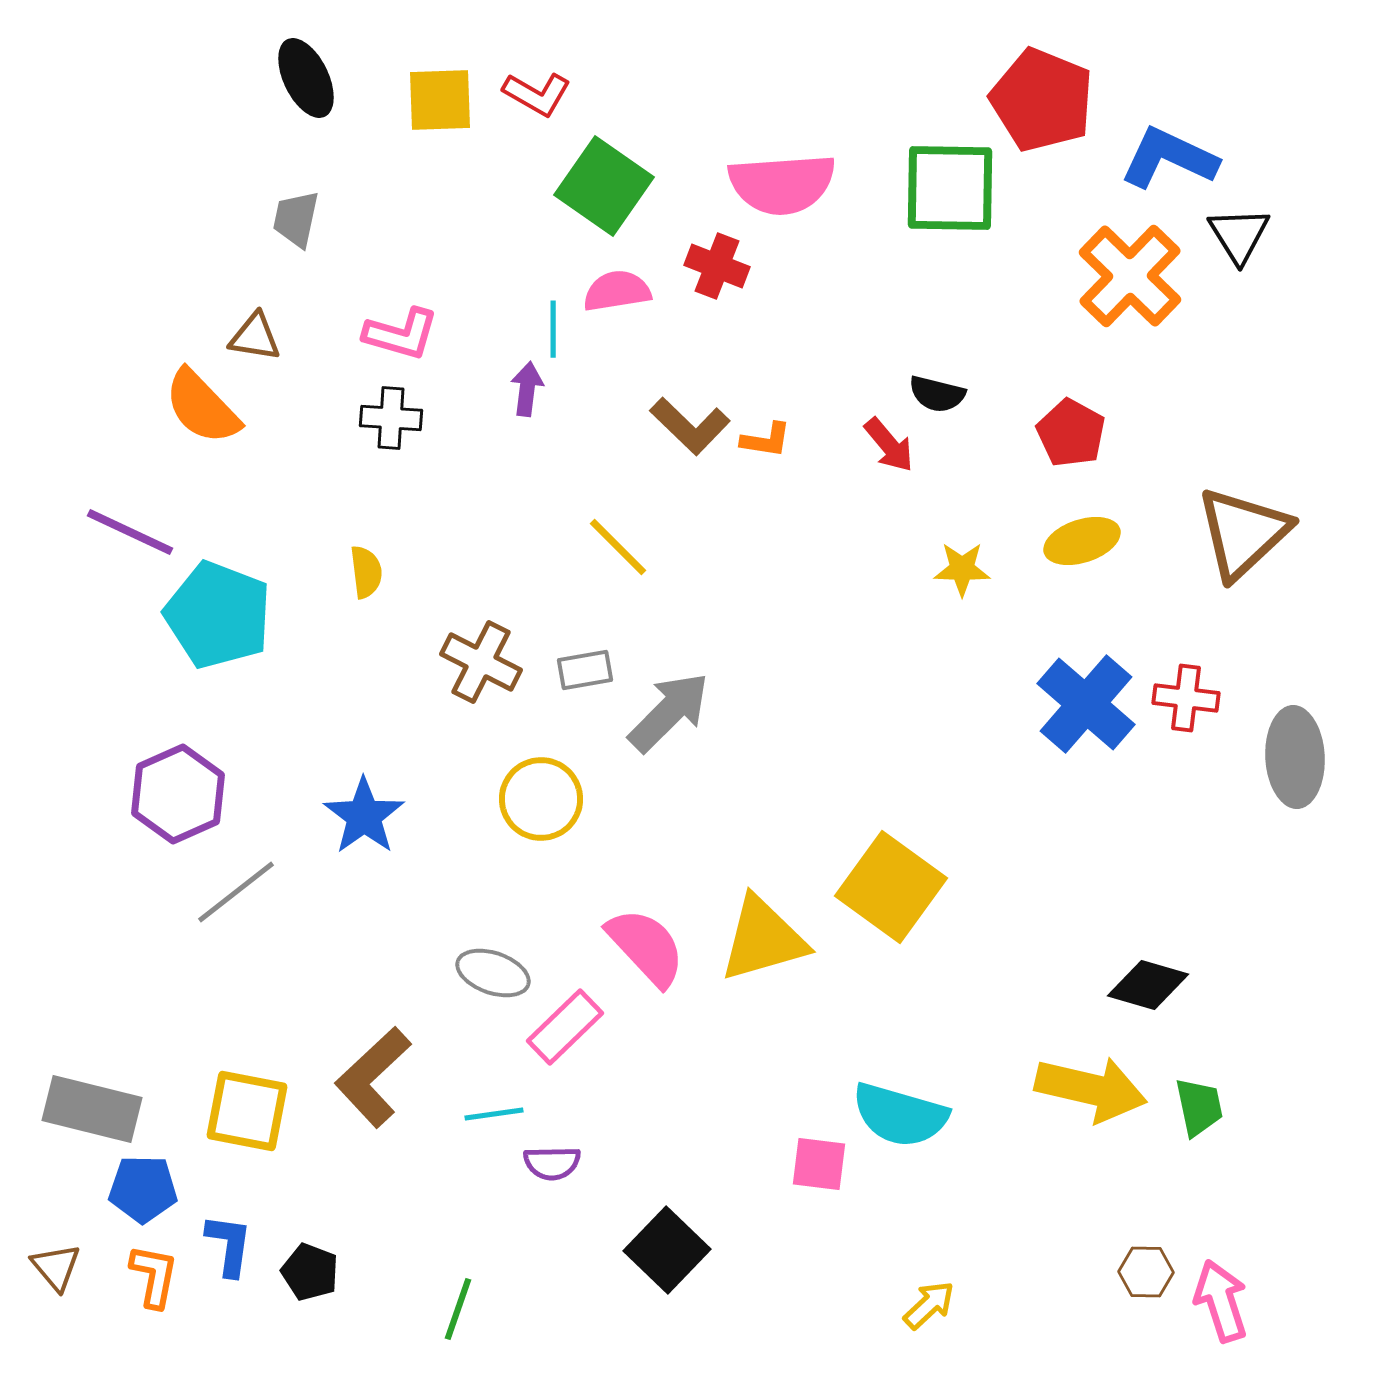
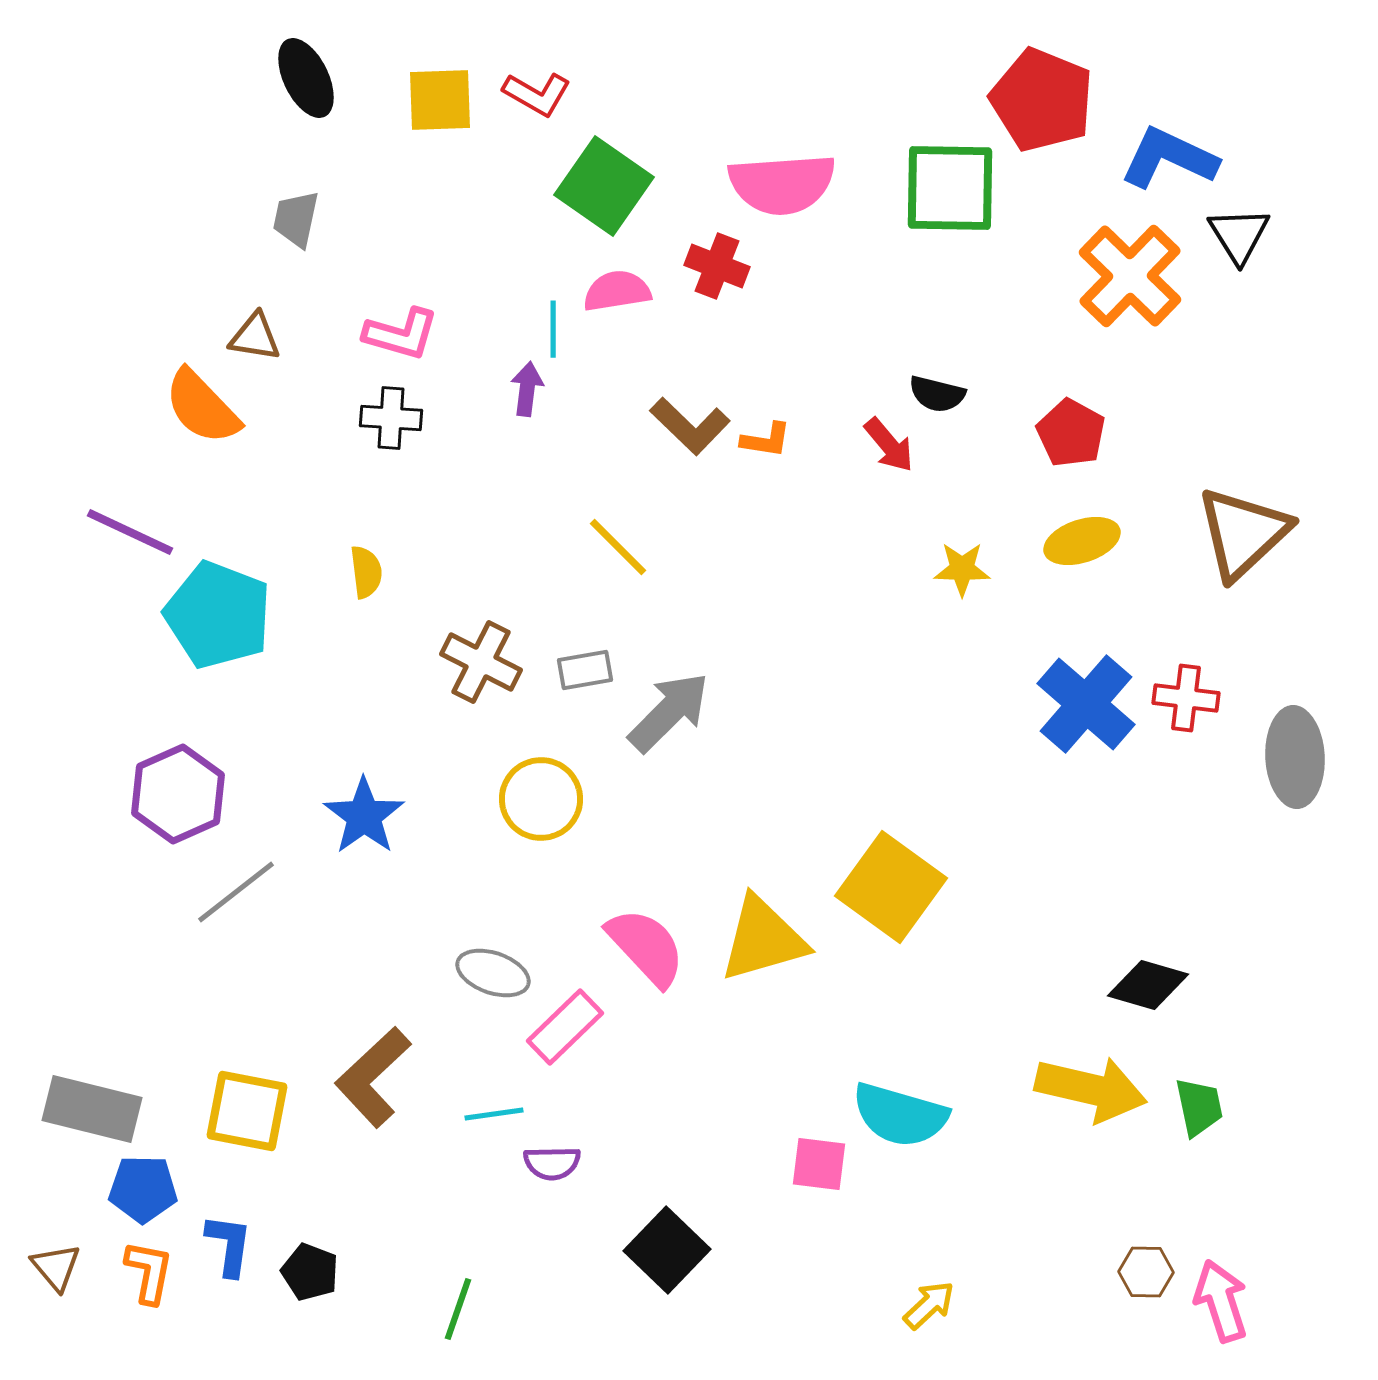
orange L-shape at (154, 1276): moved 5 px left, 4 px up
